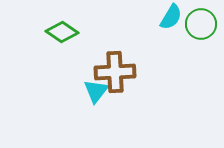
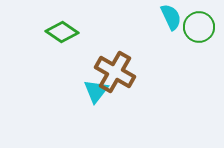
cyan semicircle: rotated 56 degrees counterclockwise
green circle: moved 2 px left, 3 px down
brown cross: rotated 33 degrees clockwise
